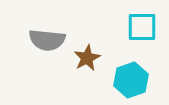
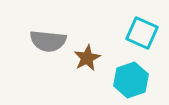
cyan square: moved 6 px down; rotated 24 degrees clockwise
gray semicircle: moved 1 px right, 1 px down
